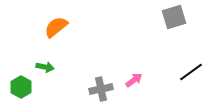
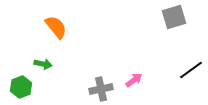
orange semicircle: rotated 90 degrees clockwise
green arrow: moved 2 px left, 3 px up
black line: moved 2 px up
green hexagon: rotated 10 degrees clockwise
